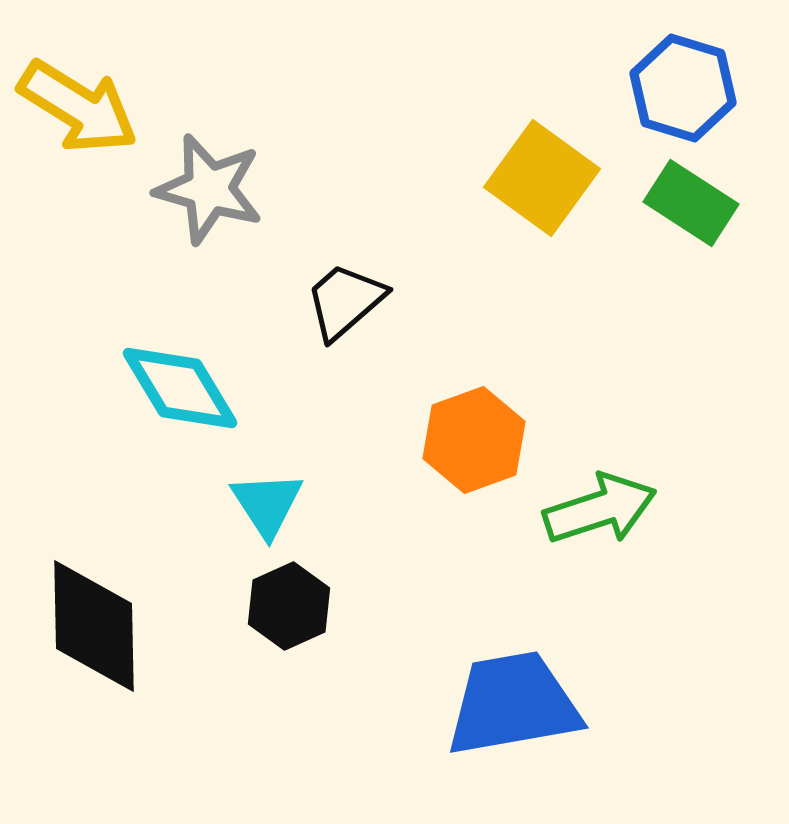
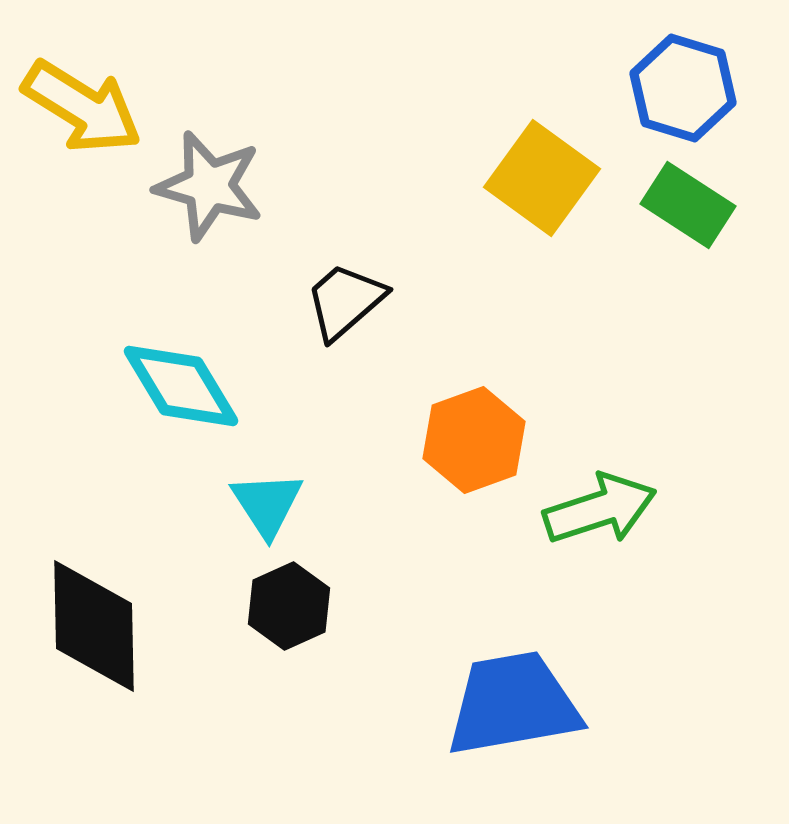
yellow arrow: moved 4 px right
gray star: moved 3 px up
green rectangle: moved 3 px left, 2 px down
cyan diamond: moved 1 px right, 2 px up
